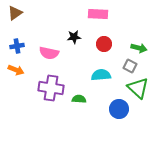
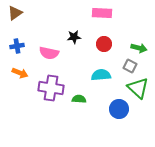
pink rectangle: moved 4 px right, 1 px up
orange arrow: moved 4 px right, 3 px down
